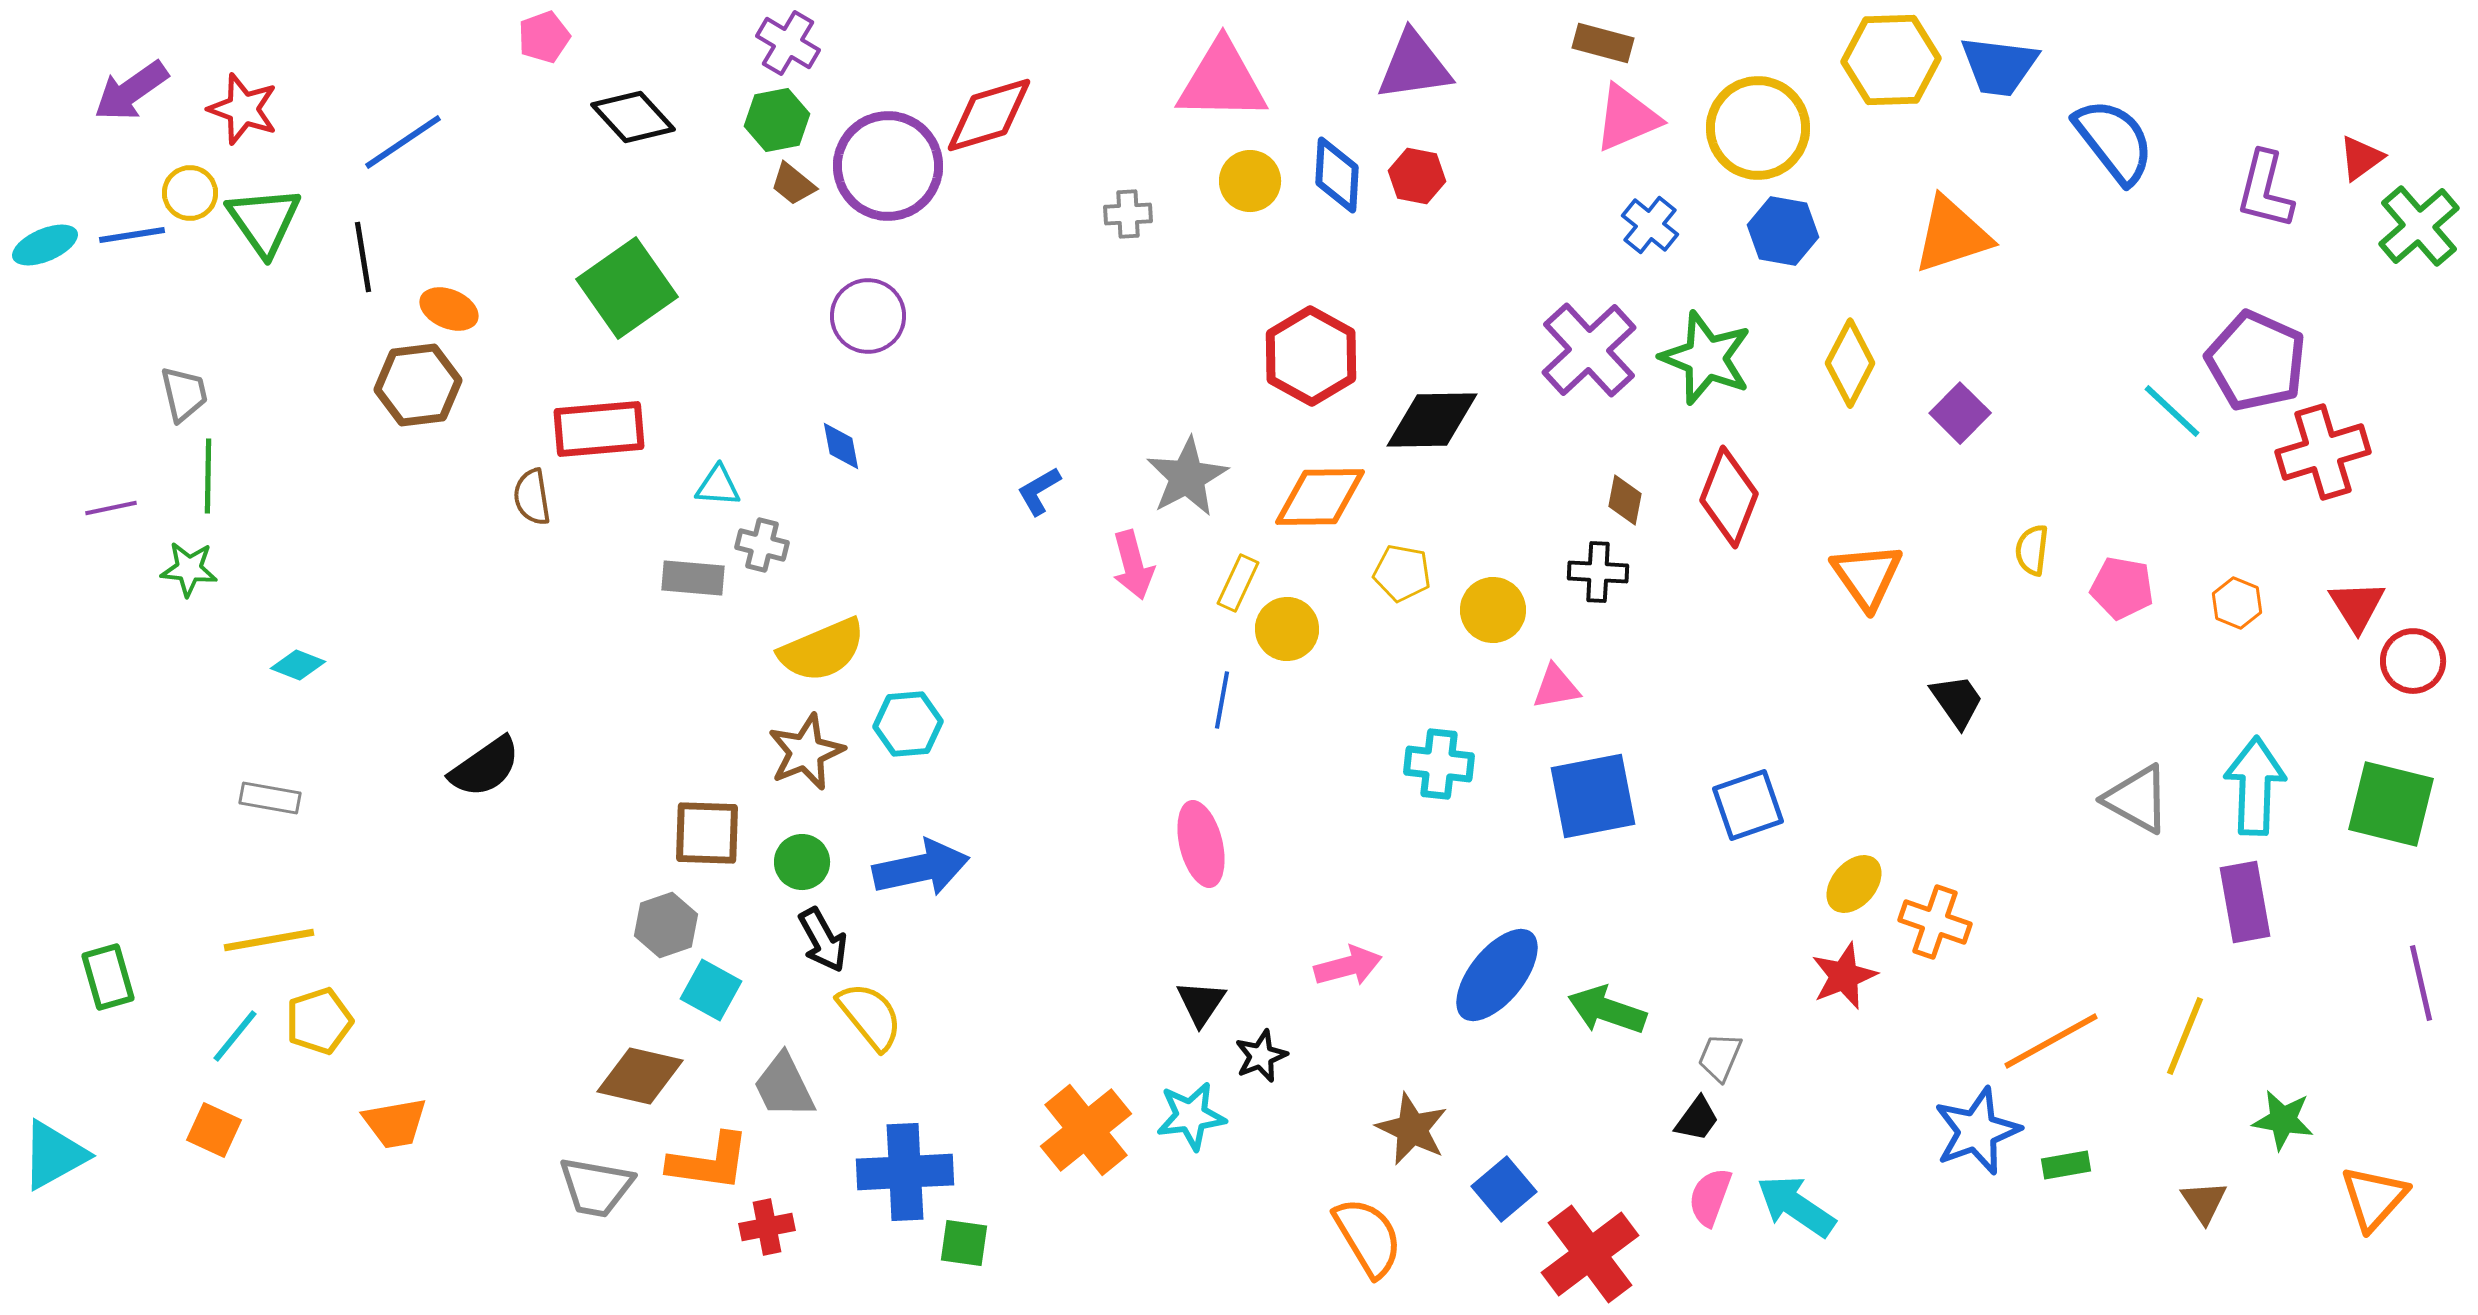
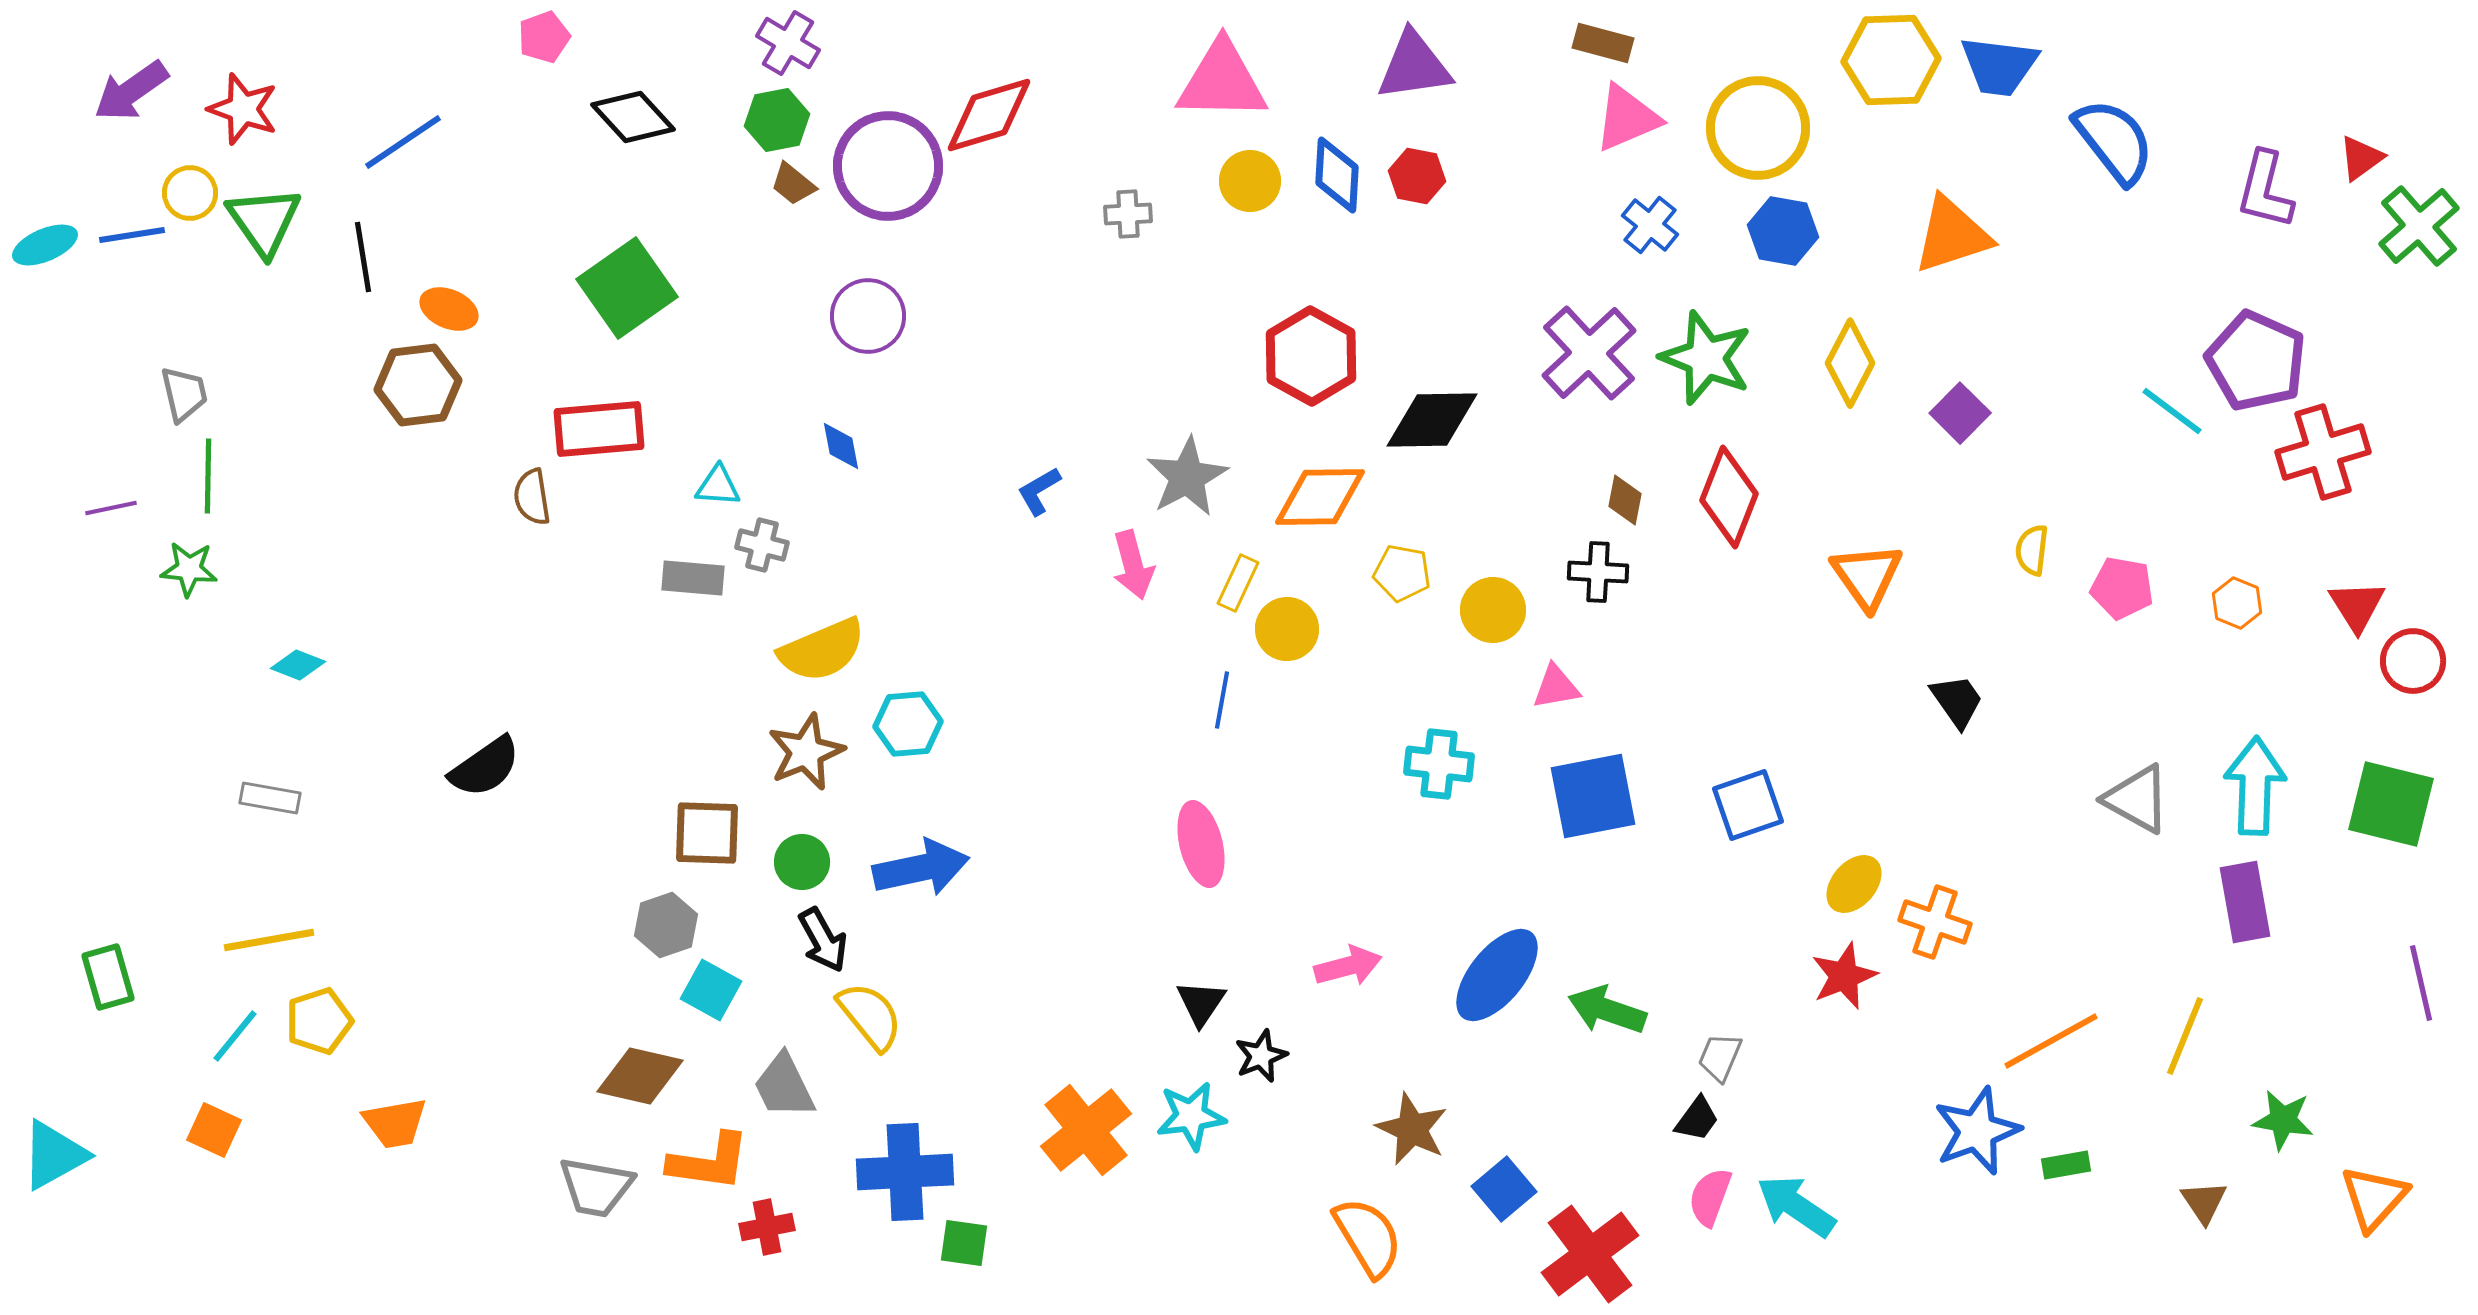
purple cross at (1589, 350): moved 3 px down
cyan line at (2172, 411): rotated 6 degrees counterclockwise
